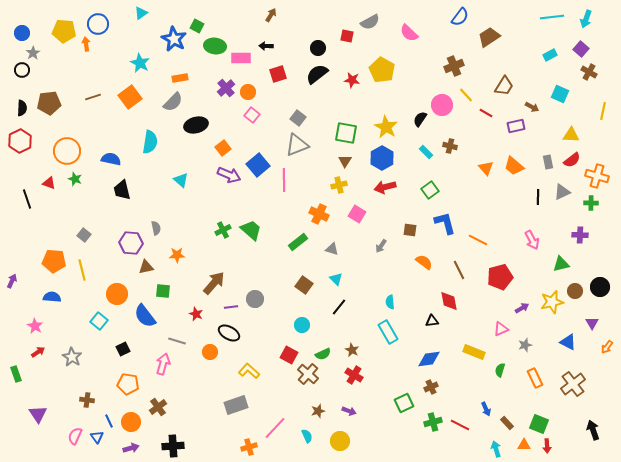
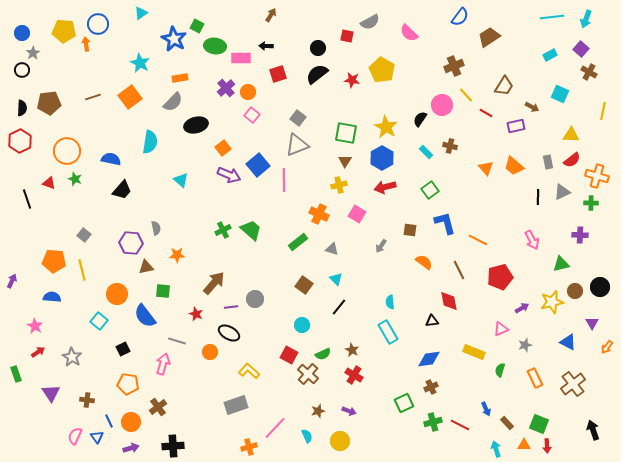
black trapezoid at (122, 190): rotated 125 degrees counterclockwise
purple triangle at (38, 414): moved 13 px right, 21 px up
